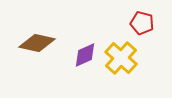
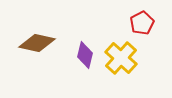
red pentagon: rotated 30 degrees clockwise
purple diamond: rotated 52 degrees counterclockwise
